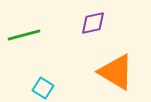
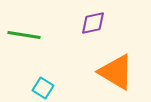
green line: rotated 24 degrees clockwise
